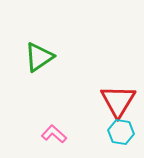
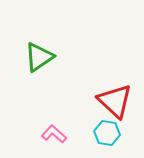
red triangle: moved 3 px left; rotated 18 degrees counterclockwise
cyan hexagon: moved 14 px left, 1 px down
